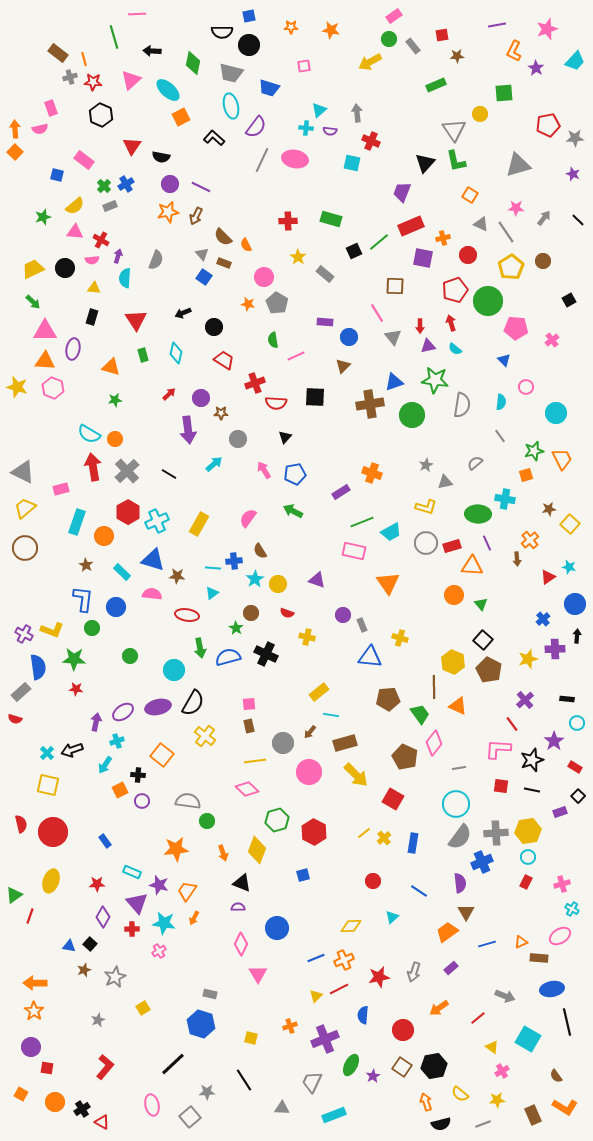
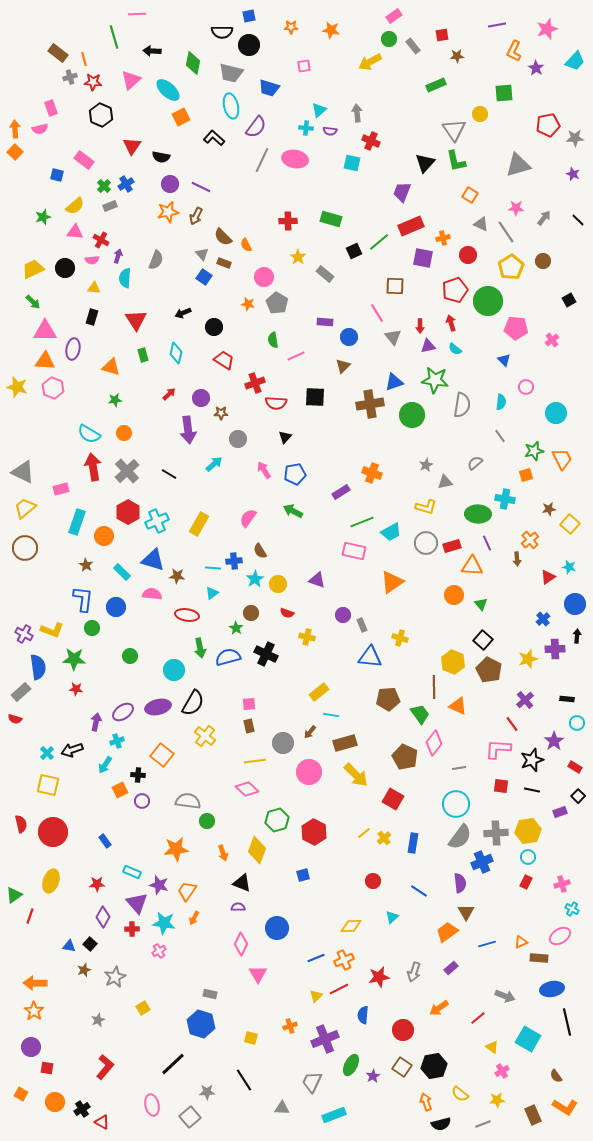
orange circle at (115, 439): moved 9 px right, 6 px up
orange triangle at (388, 583): moved 4 px right, 1 px up; rotated 30 degrees clockwise
